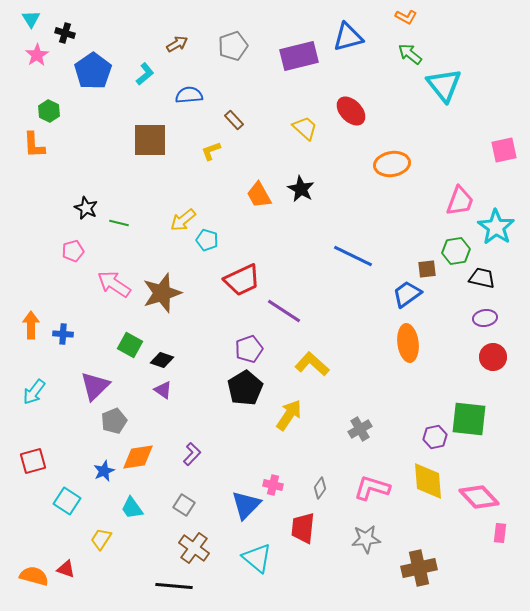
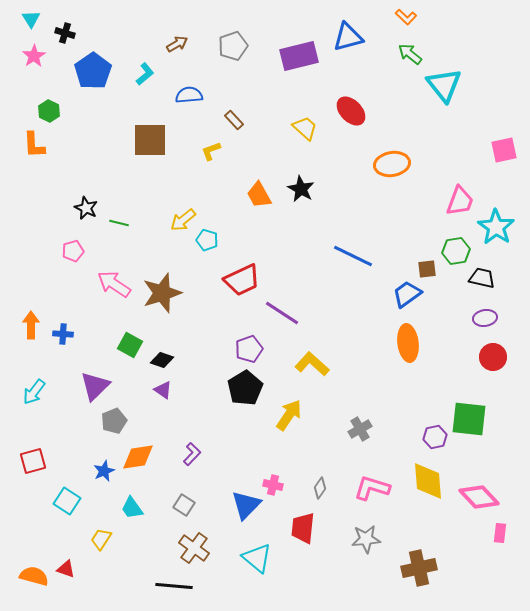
orange L-shape at (406, 17): rotated 15 degrees clockwise
pink star at (37, 55): moved 3 px left, 1 px down
purple line at (284, 311): moved 2 px left, 2 px down
